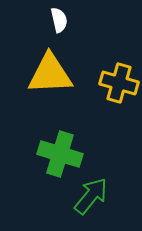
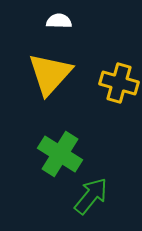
white semicircle: moved 1 px down; rotated 75 degrees counterclockwise
yellow triangle: rotated 45 degrees counterclockwise
green cross: rotated 15 degrees clockwise
